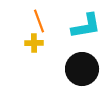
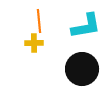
orange line: rotated 15 degrees clockwise
